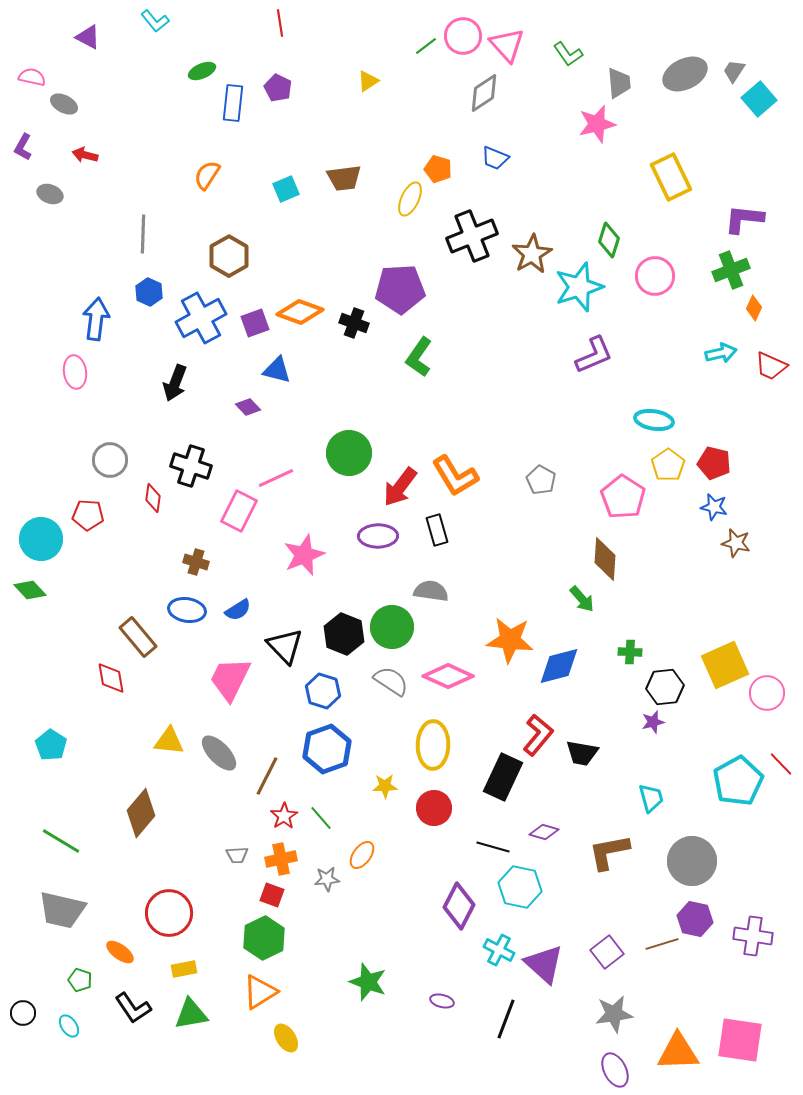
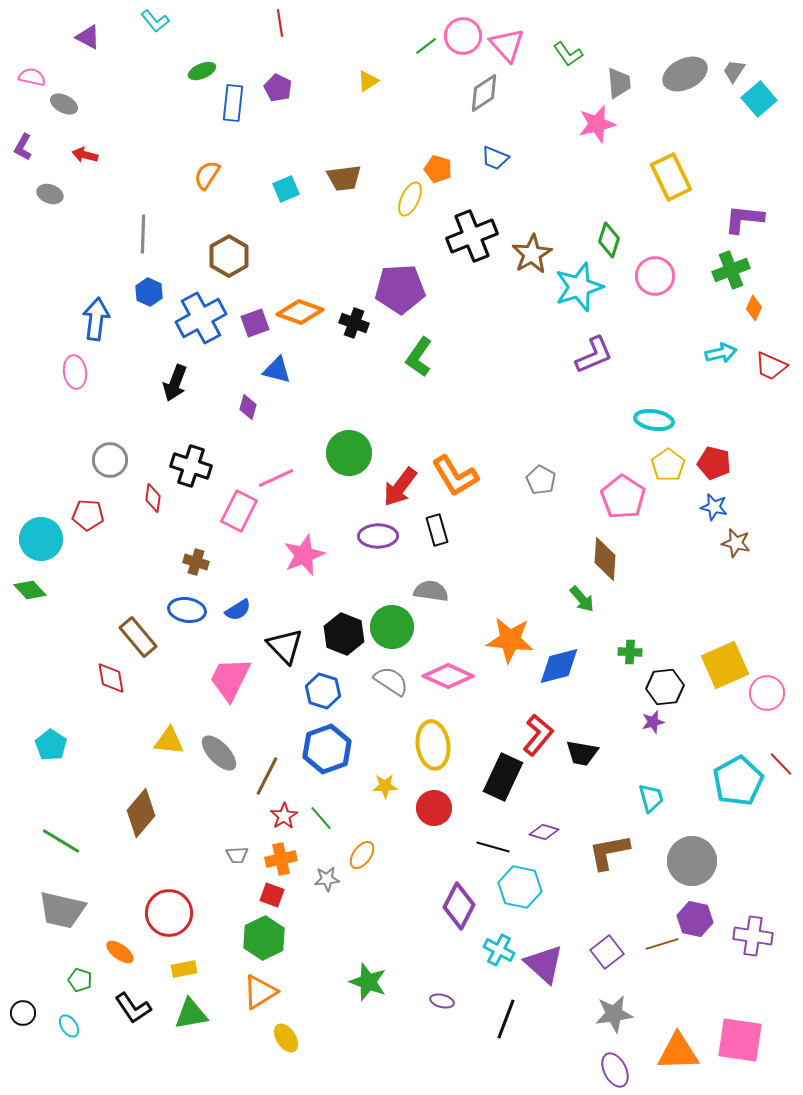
purple diamond at (248, 407): rotated 60 degrees clockwise
yellow ellipse at (433, 745): rotated 9 degrees counterclockwise
